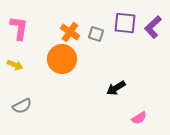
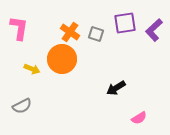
purple square: rotated 15 degrees counterclockwise
purple L-shape: moved 1 px right, 3 px down
yellow arrow: moved 17 px right, 4 px down
